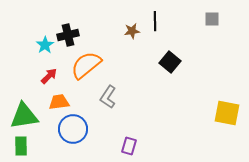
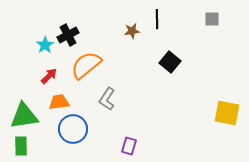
black line: moved 2 px right, 2 px up
black cross: rotated 15 degrees counterclockwise
gray L-shape: moved 1 px left, 2 px down
